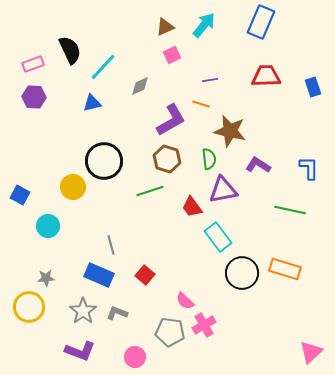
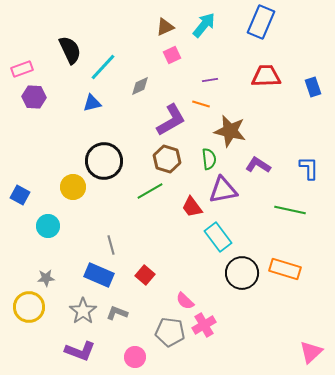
pink rectangle at (33, 64): moved 11 px left, 5 px down
green line at (150, 191): rotated 12 degrees counterclockwise
